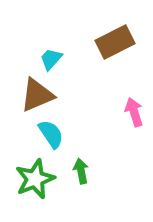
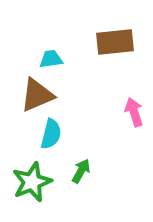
brown rectangle: rotated 21 degrees clockwise
cyan trapezoid: rotated 40 degrees clockwise
cyan semicircle: rotated 48 degrees clockwise
green arrow: rotated 40 degrees clockwise
green star: moved 3 px left, 3 px down
